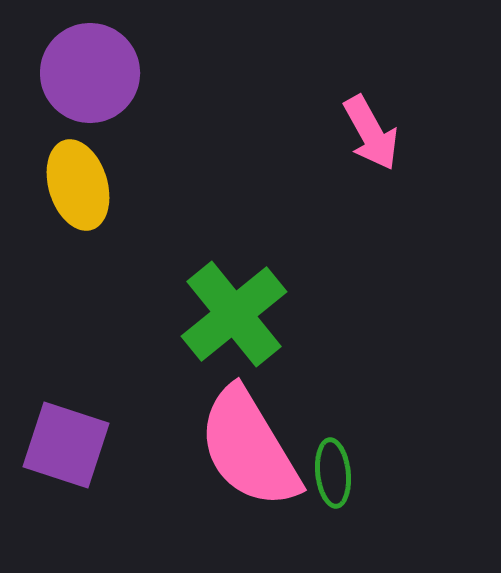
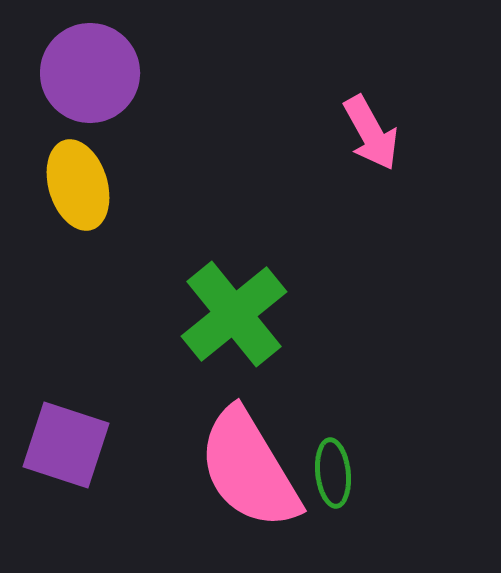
pink semicircle: moved 21 px down
